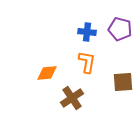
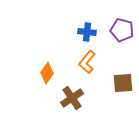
purple pentagon: moved 2 px right, 1 px down
orange L-shape: rotated 150 degrees counterclockwise
orange diamond: rotated 50 degrees counterclockwise
brown square: moved 1 px down
